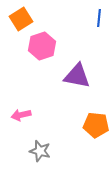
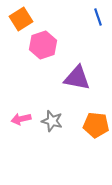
blue line: moved 1 px left, 1 px up; rotated 24 degrees counterclockwise
pink hexagon: moved 1 px right, 1 px up
purple triangle: moved 2 px down
pink arrow: moved 4 px down
gray star: moved 12 px right, 30 px up
